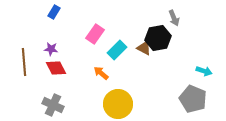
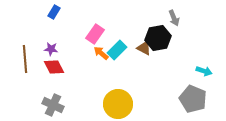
brown line: moved 1 px right, 3 px up
red diamond: moved 2 px left, 1 px up
orange arrow: moved 20 px up
